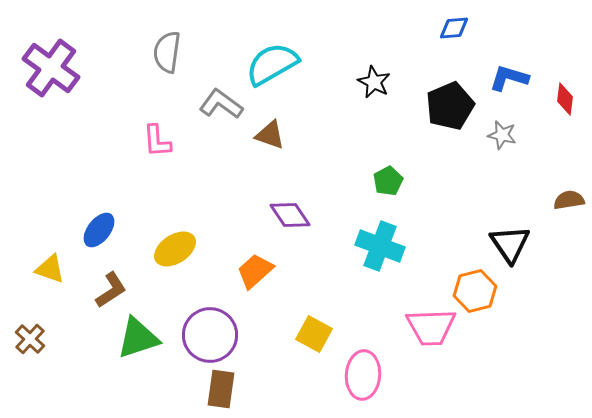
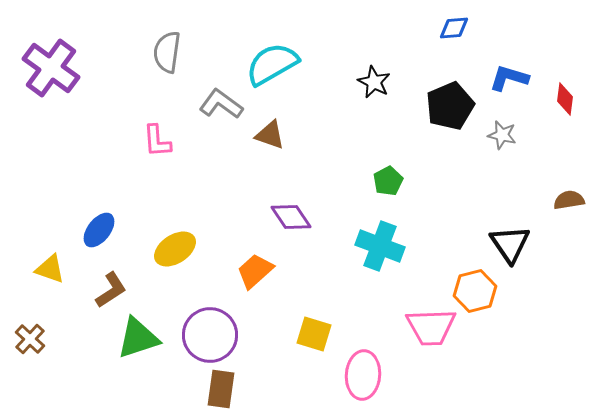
purple diamond: moved 1 px right, 2 px down
yellow square: rotated 12 degrees counterclockwise
